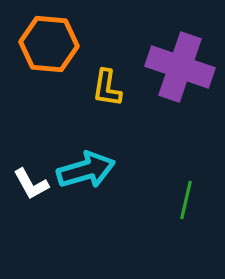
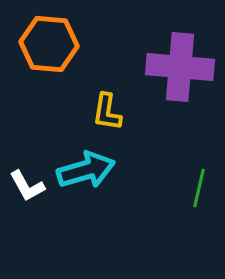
purple cross: rotated 14 degrees counterclockwise
yellow L-shape: moved 24 px down
white L-shape: moved 4 px left, 2 px down
green line: moved 13 px right, 12 px up
